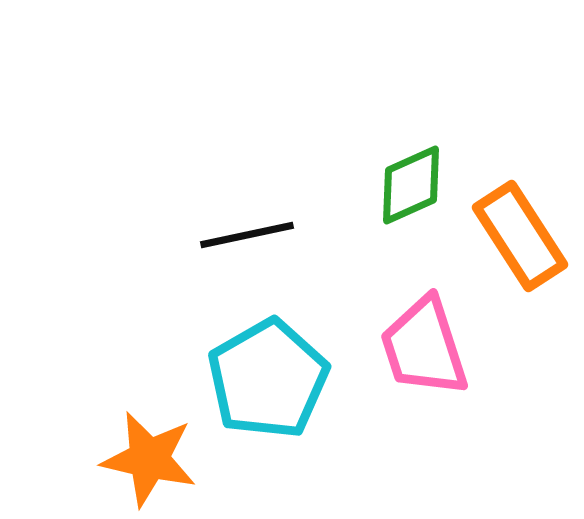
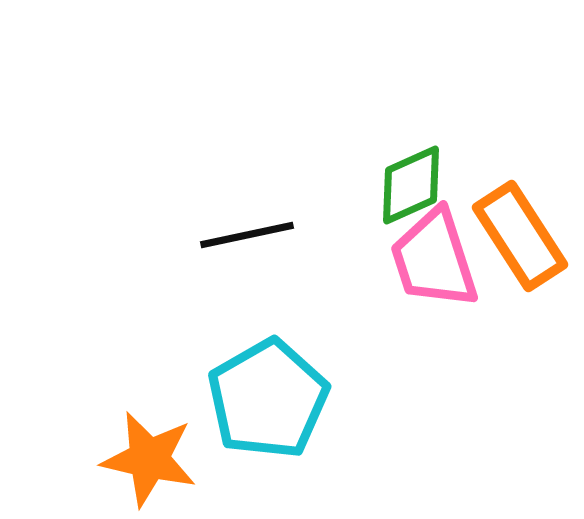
pink trapezoid: moved 10 px right, 88 px up
cyan pentagon: moved 20 px down
